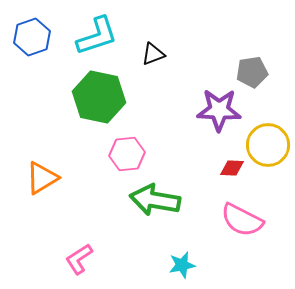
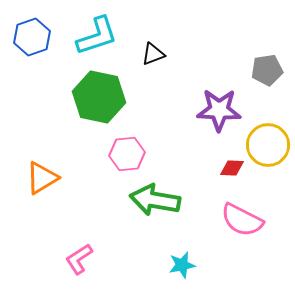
gray pentagon: moved 15 px right, 2 px up
